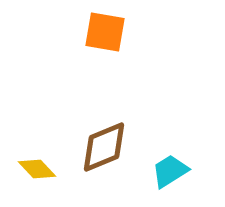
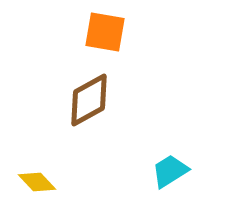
brown diamond: moved 15 px left, 47 px up; rotated 6 degrees counterclockwise
yellow diamond: moved 13 px down
